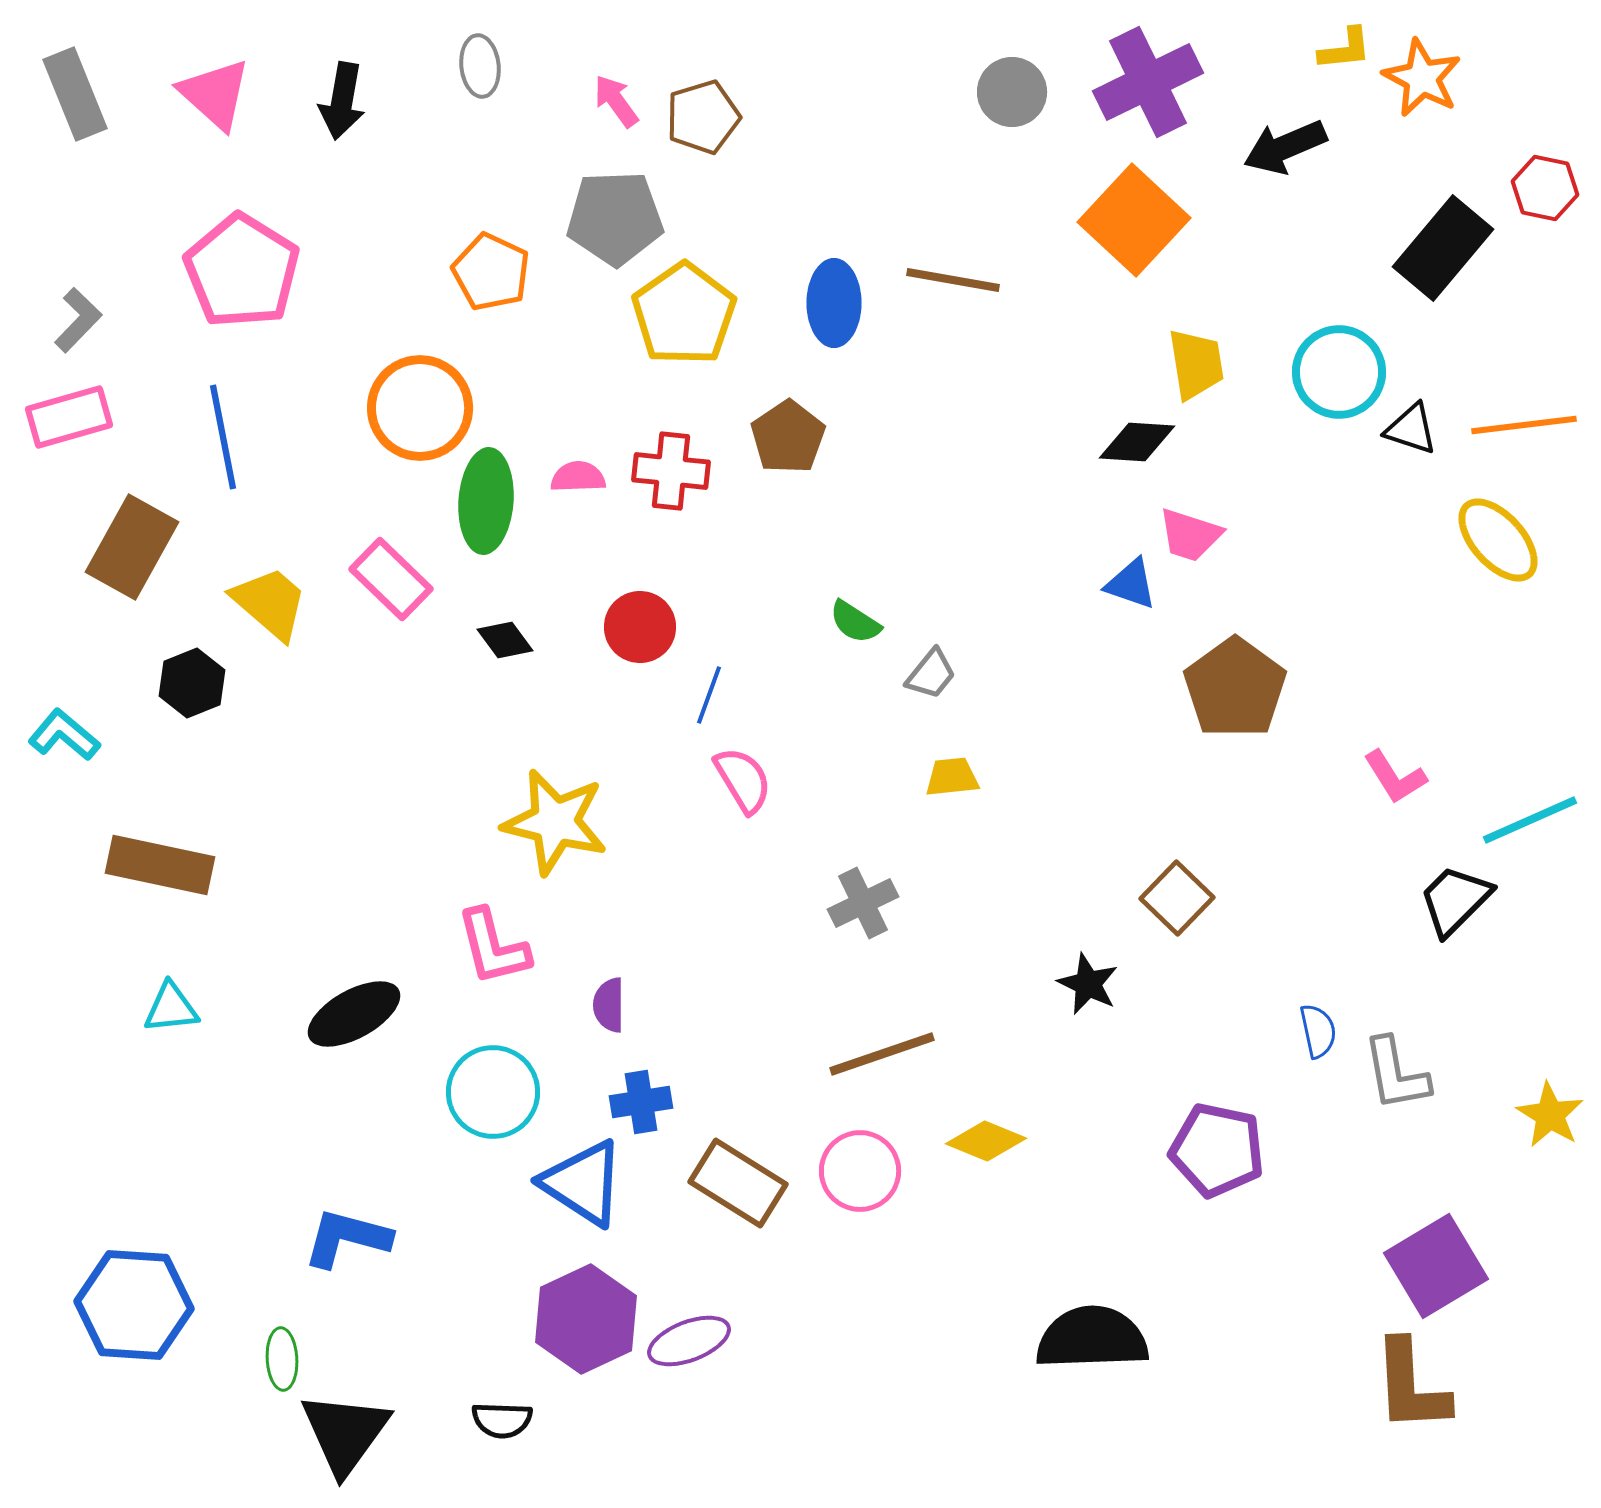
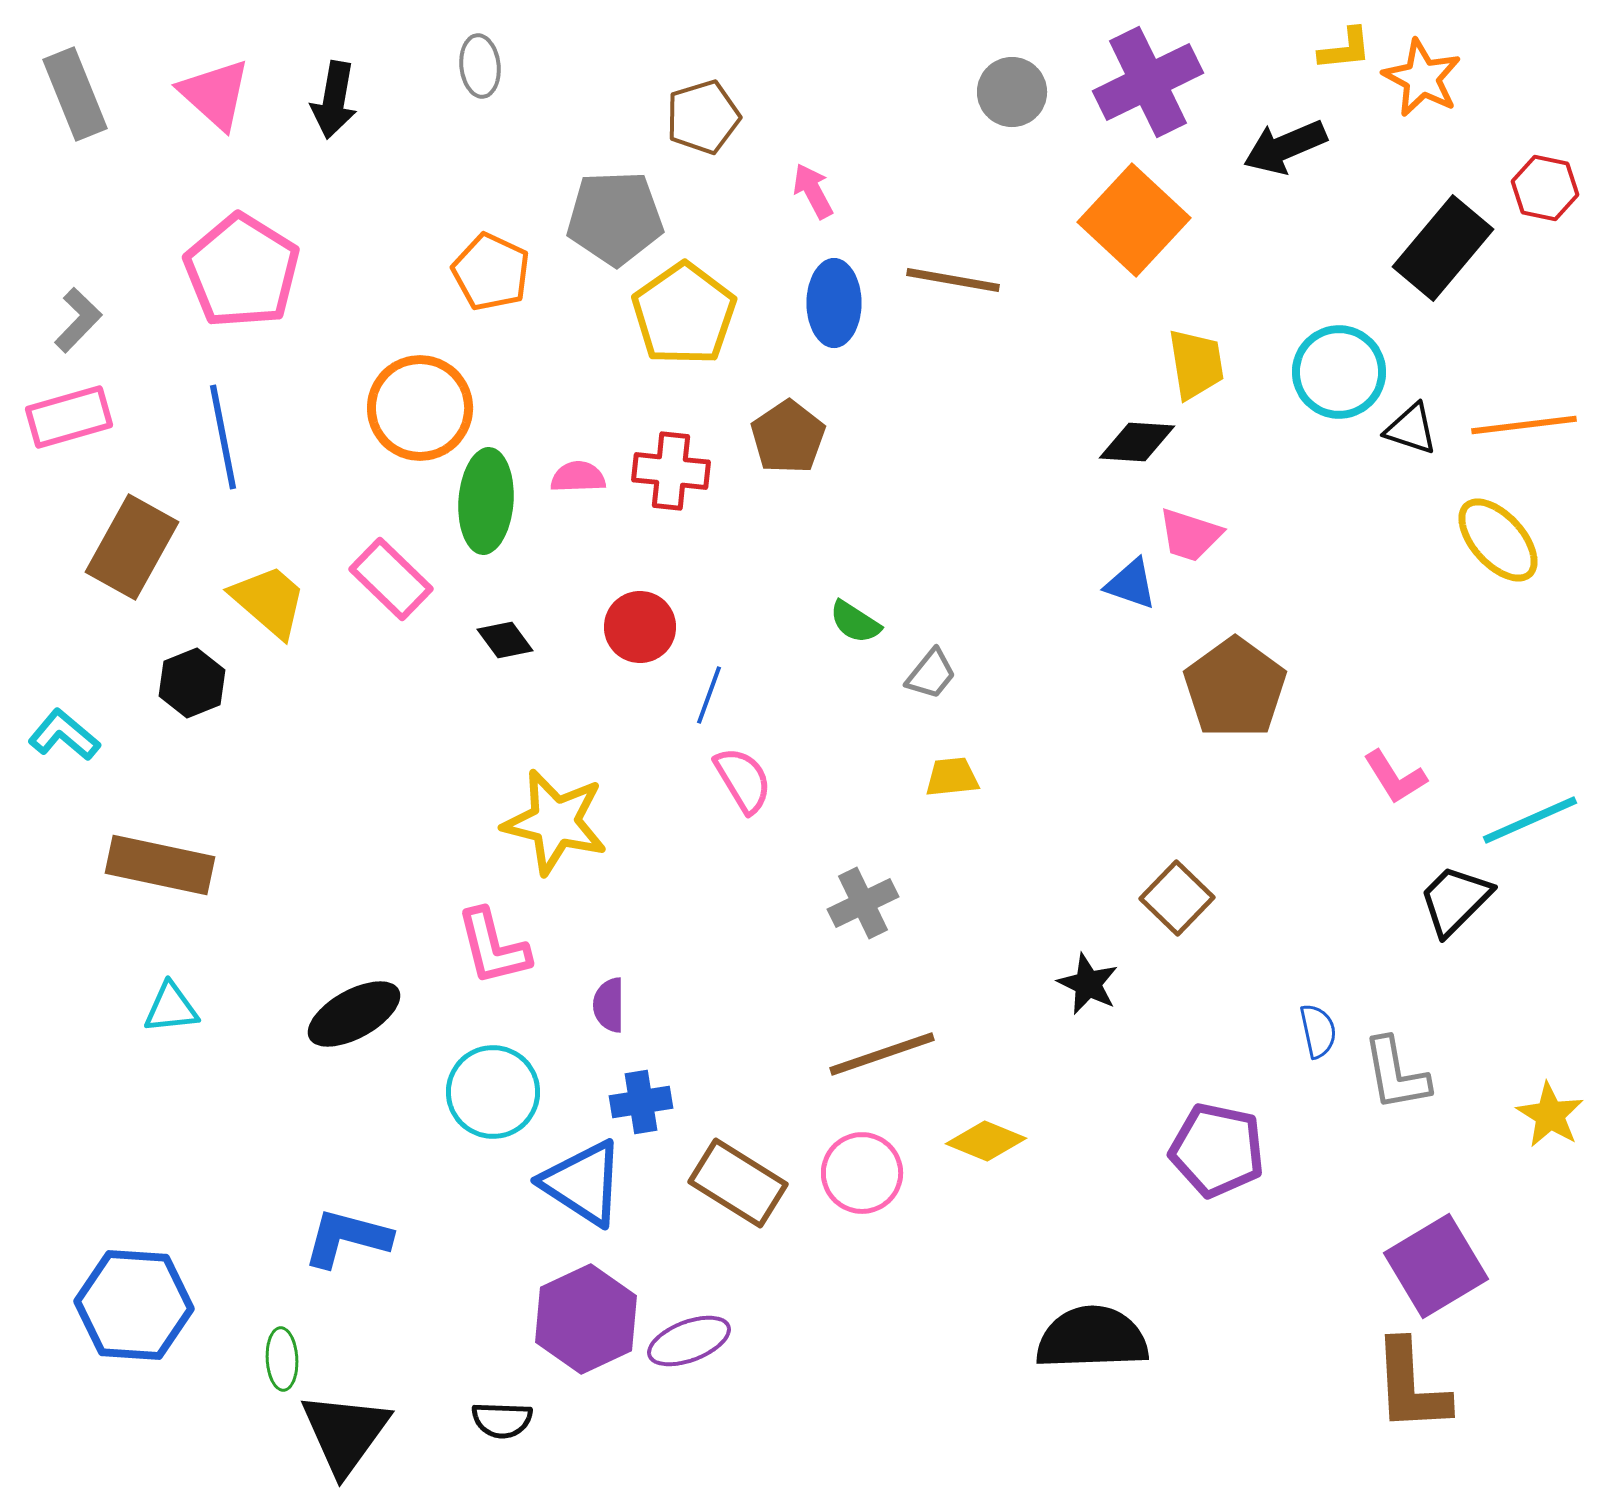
black arrow at (342, 101): moved 8 px left, 1 px up
pink arrow at (616, 101): moved 197 px right, 90 px down; rotated 8 degrees clockwise
yellow trapezoid at (270, 603): moved 1 px left, 2 px up
pink circle at (860, 1171): moved 2 px right, 2 px down
